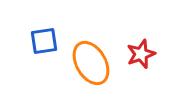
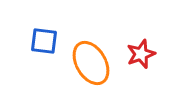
blue square: rotated 16 degrees clockwise
